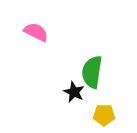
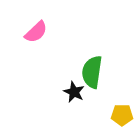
pink semicircle: rotated 110 degrees clockwise
yellow pentagon: moved 18 px right
